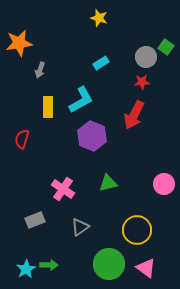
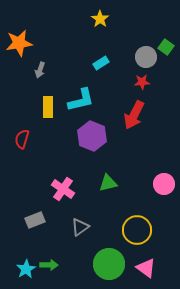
yellow star: moved 1 px right, 1 px down; rotated 18 degrees clockwise
cyan L-shape: rotated 16 degrees clockwise
